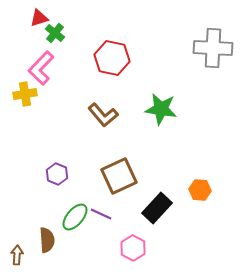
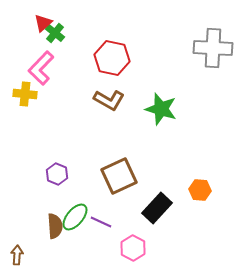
red triangle: moved 4 px right, 5 px down; rotated 24 degrees counterclockwise
yellow cross: rotated 15 degrees clockwise
green star: rotated 8 degrees clockwise
brown L-shape: moved 6 px right, 15 px up; rotated 20 degrees counterclockwise
purple line: moved 8 px down
brown semicircle: moved 8 px right, 14 px up
